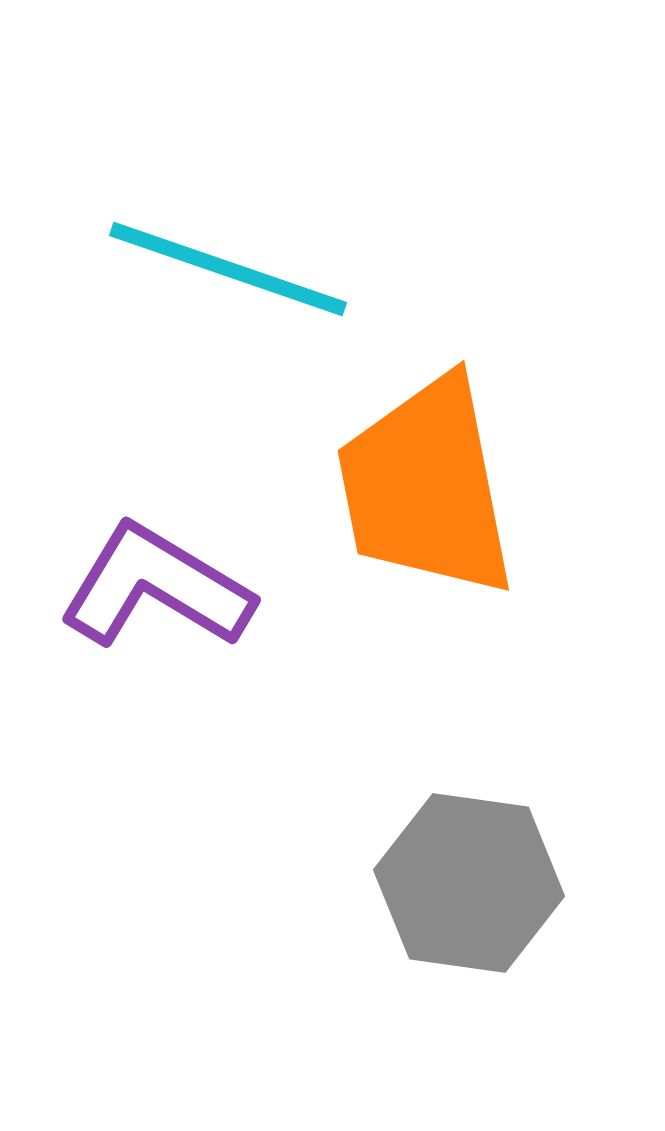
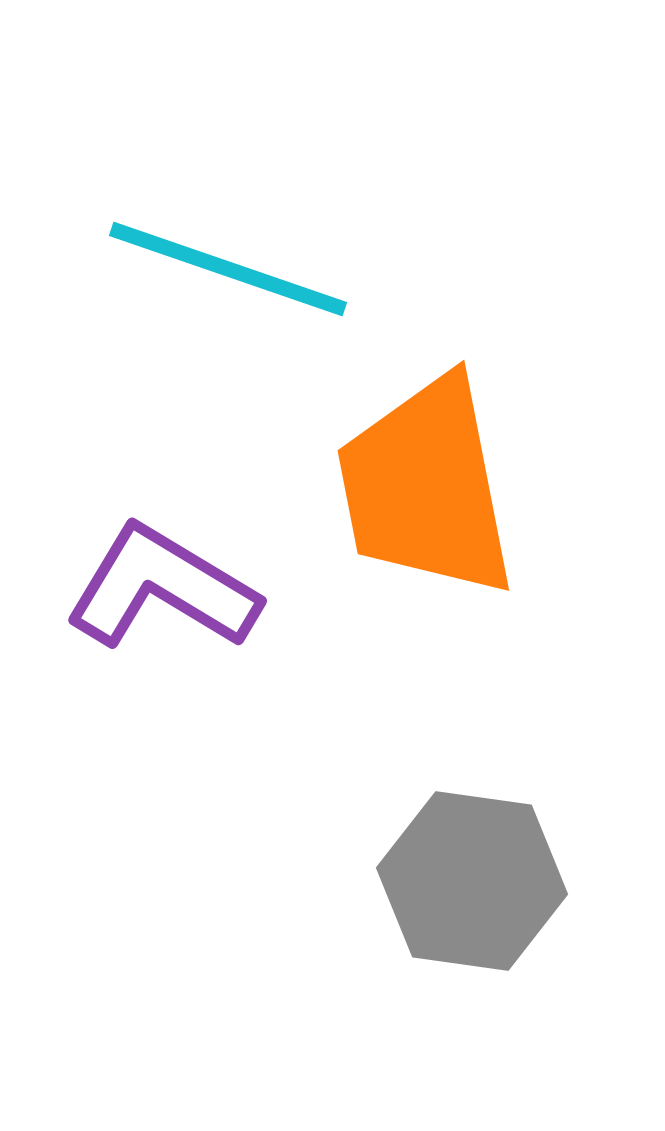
purple L-shape: moved 6 px right, 1 px down
gray hexagon: moved 3 px right, 2 px up
